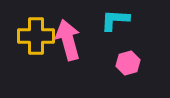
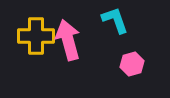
cyan L-shape: rotated 68 degrees clockwise
pink hexagon: moved 4 px right, 1 px down
